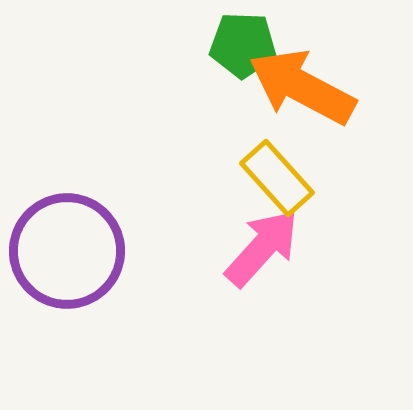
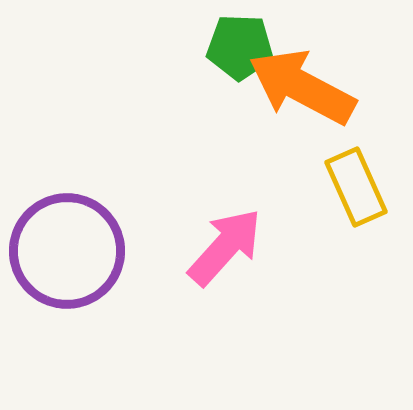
green pentagon: moved 3 px left, 2 px down
yellow rectangle: moved 79 px right, 9 px down; rotated 18 degrees clockwise
pink arrow: moved 37 px left, 1 px up
